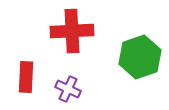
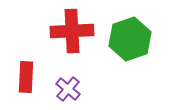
green hexagon: moved 10 px left, 18 px up
purple cross: rotated 15 degrees clockwise
